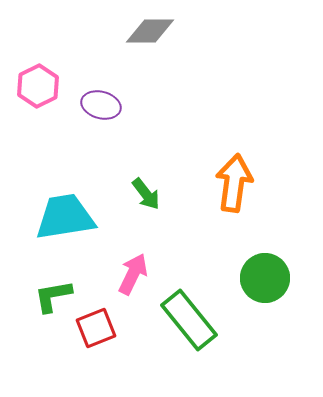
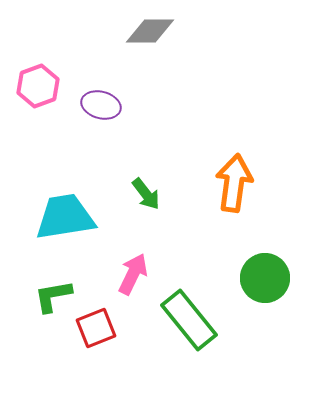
pink hexagon: rotated 6 degrees clockwise
